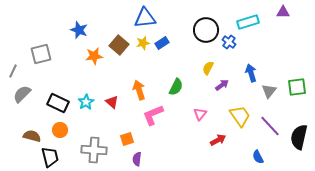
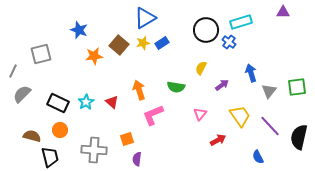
blue triangle: rotated 25 degrees counterclockwise
cyan rectangle: moved 7 px left
yellow semicircle: moved 7 px left
green semicircle: rotated 72 degrees clockwise
